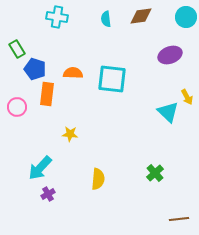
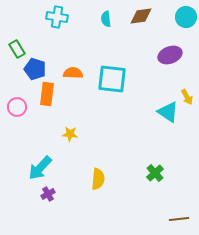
cyan triangle: rotated 10 degrees counterclockwise
